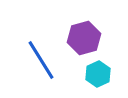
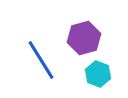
cyan hexagon: rotated 15 degrees counterclockwise
